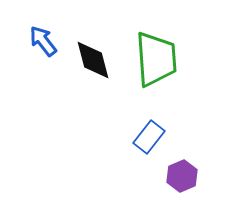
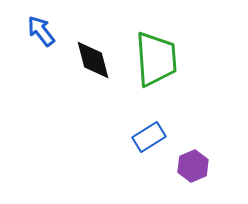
blue arrow: moved 2 px left, 10 px up
blue rectangle: rotated 20 degrees clockwise
purple hexagon: moved 11 px right, 10 px up
